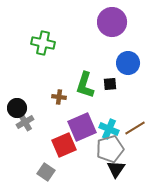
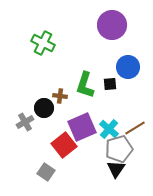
purple circle: moved 3 px down
green cross: rotated 15 degrees clockwise
blue circle: moved 4 px down
brown cross: moved 1 px right, 1 px up
black circle: moved 27 px right
cyan cross: rotated 18 degrees clockwise
red square: rotated 15 degrees counterclockwise
gray pentagon: moved 9 px right
